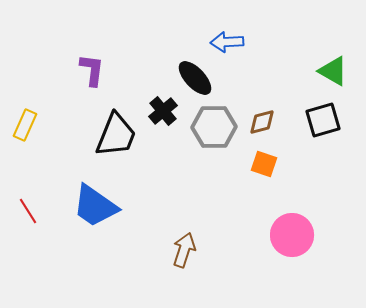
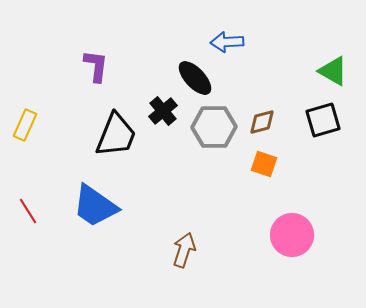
purple L-shape: moved 4 px right, 4 px up
